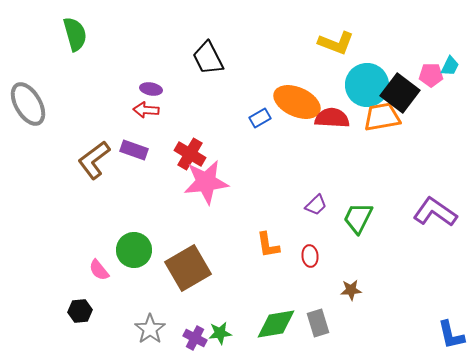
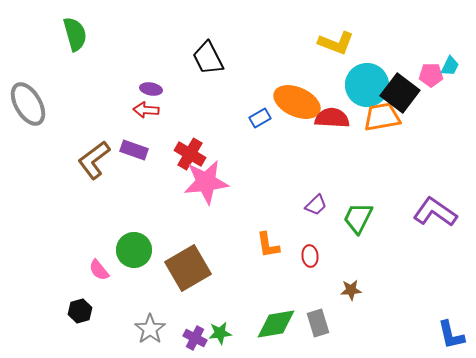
black hexagon: rotated 10 degrees counterclockwise
